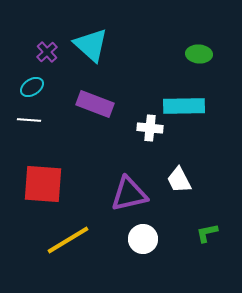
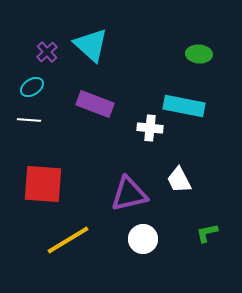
cyan rectangle: rotated 12 degrees clockwise
